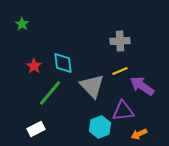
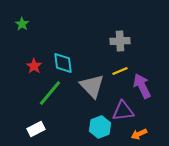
purple arrow: rotated 30 degrees clockwise
